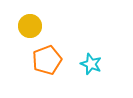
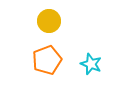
yellow circle: moved 19 px right, 5 px up
